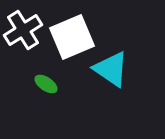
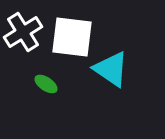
white cross: moved 2 px down
white square: rotated 30 degrees clockwise
